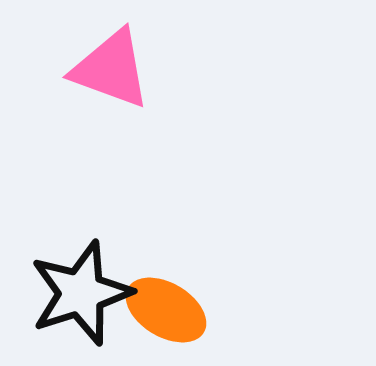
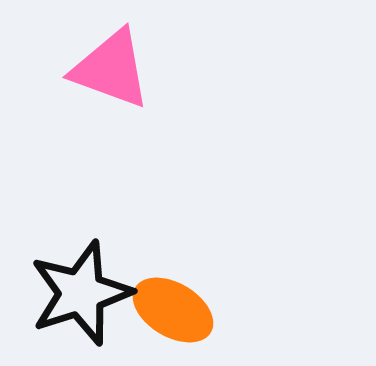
orange ellipse: moved 7 px right
